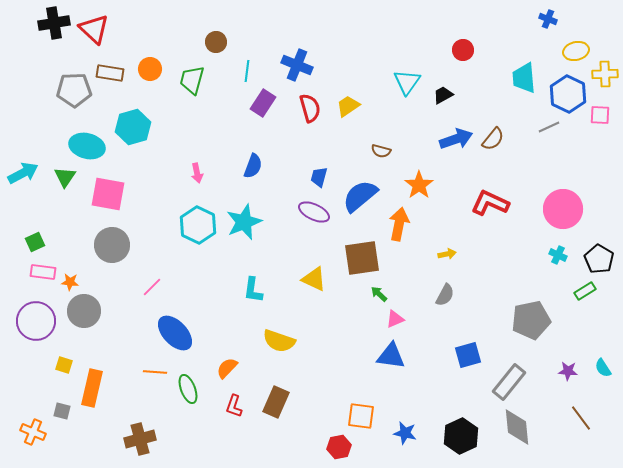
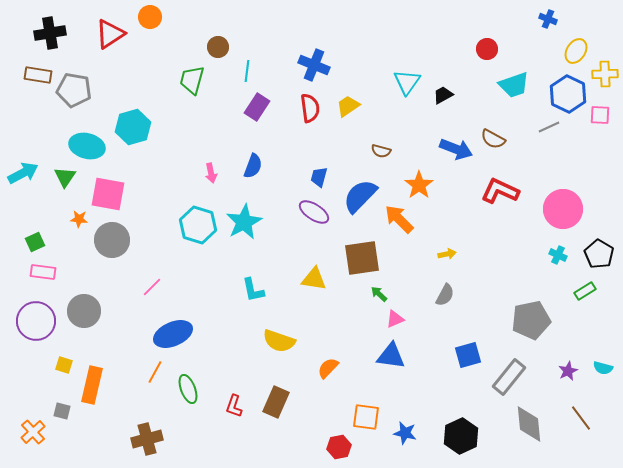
black cross at (54, 23): moved 4 px left, 10 px down
red triangle at (94, 29): moved 16 px right, 5 px down; rotated 44 degrees clockwise
brown circle at (216, 42): moved 2 px right, 5 px down
red circle at (463, 50): moved 24 px right, 1 px up
yellow ellipse at (576, 51): rotated 45 degrees counterclockwise
blue cross at (297, 65): moved 17 px right
orange circle at (150, 69): moved 52 px up
brown rectangle at (110, 73): moved 72 px left, 2 px down
cyan trapezoid at (524, 78): moved 10 px left, 7 px down; rotated 104 degrees counterclockwise
gray pentagon at (74, 90): rotated 12 degrees clockwise
purple rectangle at (263, 103): moved 6 px left, 4 px down
red semicircle at (310, 108): rotated 8 degrees clockwise
blue arrow at (456, 139): moved 10 px down; rotated 40 degrees clockwise
brown semicircle at (493, 139): rotated 80 degrees clockwise
pink arrow at (197, 173): moved 14 px right
blue semicircle at (360, 196): rotated 6 degrees counterclockwise
red L-shape at (490, 203): moved 10 px right, 12 px up
purple ellipse at (314, 212): rotated 8 degrees clockwise
cyan star at (244, 222): rotated 6 degrees counterclockwise
orange arrow at (399, 224): moved 5 px up; rotated 56 degrees counterclockwise
cyan hexagon at (198, 225): rotated 9 degrees counterclockwise
gray circle at (112, 245): moved 5 px up
black pentagon at (599, 259): moved 5 px up
yellow triangle at (314, 279): rotated 16 degrees counterclockwise
orange star at (70, 282): moved 9 px right, 63 px up
cyan L-shape at (253, 290): rotated 20 degrees counterclockwise
blue ellipse at (175, 333): moved 2 px left, 1 px down; rotated 69 degrees counterclockwise
orange semicircle at (227, 368): moved 101 px right
cyan semicircle at (603, 368): rotated 42 degrees counterclockwise
purple star at (568, 371): rotated 30 degrees counterclockwise
orange line at (155, 372): rotated 65 degrees counterclockwise
gray rectangle at (509, 382): moved 5 px up
orange rectangle at (92, 388): moved 3 px up
orange square at (361, 416): moved 5 px right, 1 px down
gray diamond at (517, 427): moved 12 px right, 3 px up
orange cross at (33, 432): rotated 25 degrees clockwise
brown cross at (140, 439): moved 7 px right
